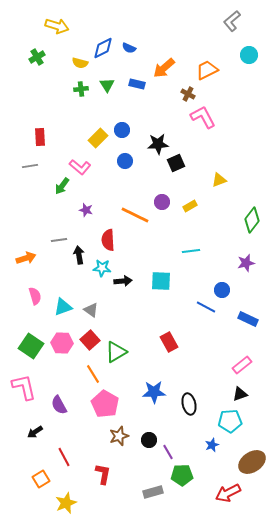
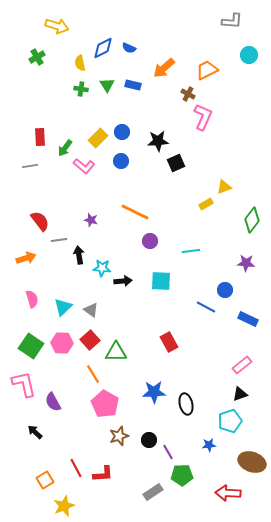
gray L-shape at (232, 21): rotated 135 degrees counterclockwise
yellow semicircle at (80, 63): rotated 63 degrees clockwise
blue rectangle at (137, 84): moved 4 px left, 1 px down
green cross at (81, 89): rotated 16 degrees clockwise
pink L-shape at (203, 117): rotated 52 degrees clockwise
blue circle at (122, 130): moved 2 px down
black star at (158, 144): moved 3 px up
blue circle at (125, 161): moved 4 px left
pink L-shape at (80, 167): moved 4 px right, 1 px up
yellow triangle at (219, 180): moved 5 px right, 7 px down
green arrow at (62, 186): moved 3 px right, 38 px up
purple circle at (162, 202): moved 12 px left, 39 px down
yellow rectangle at (190, 206): moved 16 px right, 2 px up
purple star at (86, 210): moved 5 px right, 10 px down
orange line at (135, 215): moved 3 px up
red semicircle at (108, 240): moved 68 px left, 19 px up; rotated 145 degrees clockwise
purple star at (246, 263): rotated 18 degrees clockwise
blue circle at (222, 290): moved 3 px right
pink semicircle at (35, 296): moved 3 px left, 3 px down
cyan triangle at (63, 307): rotated 24 degrees counterclockwise
green triangle at (116, 352): rotated 30 degrees clockwise
pink L-shape at (24, 387): moved 3 px up
black ellipse at (189, 404): moved 3 px left
purple semicircle at (59, 405): moved 6 px left, 3 px up
cyan pentagon at (230, 421): rotated 15 degrees counterclockwise
black arrow at (35, 432): rotated 77 degrees clockwise
blue star at (212, 445): moved 3 px left; rotated 16 degrees clockwise
red line at (64, 457): moved 12 px right, 11 px down
brown ellipse at (252, 462): rotated 52 degrees clockwise
red L-shape at (103, 474): rotated 75 degrees clockwise
orange square at (41, 479): moved 4 px right, 1 px down
gray rectangle at (153, 492): rotated 18 degrees counterclockwise
red arrow at (228, 493): rotated 30 degrees clockwise
yellow star at (66, 503): moved 2 px left, 3 px down
